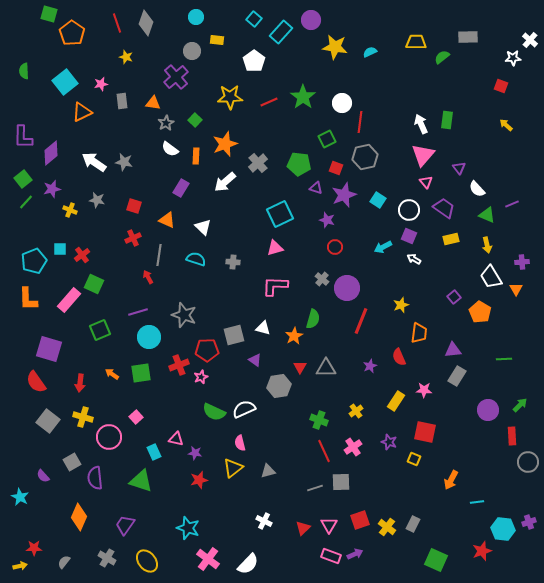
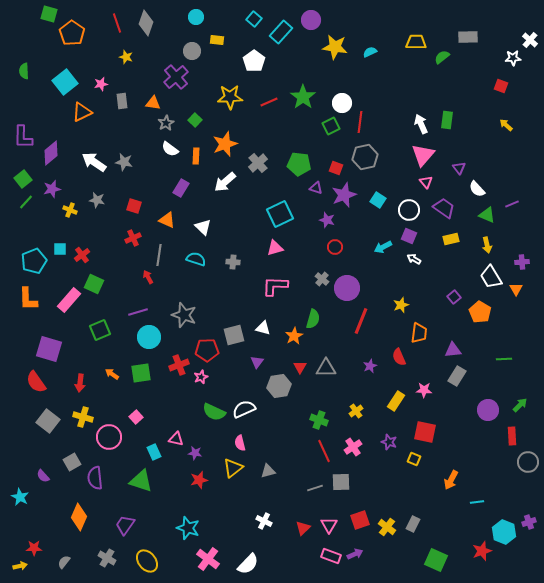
green square at (327, 139): moved 4 px right, 13 px up
purple triangle at (255, 360): moved 2 px right, 2 px down; rotated 32 degrees clockwise
cyan hexagon at (503, 529): moved 1 px right, 3 px down; rotated 15 degrees clockwise
